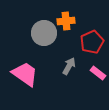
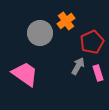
orange cross: rotated 30 degrees counterclockwise
gray circle: moved 4 px left
gray arrow: moved 9 px right
pink rectangle: rotated 35 degrees clockwise
